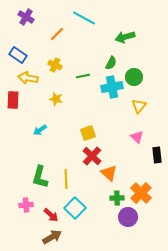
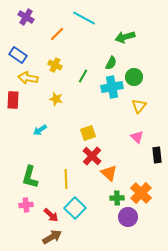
green line: rotated 48 degrees counterclockwise
green L-shape: moved 10 px left
